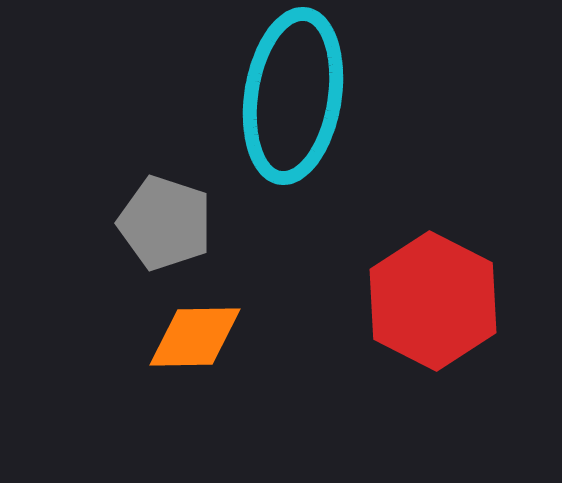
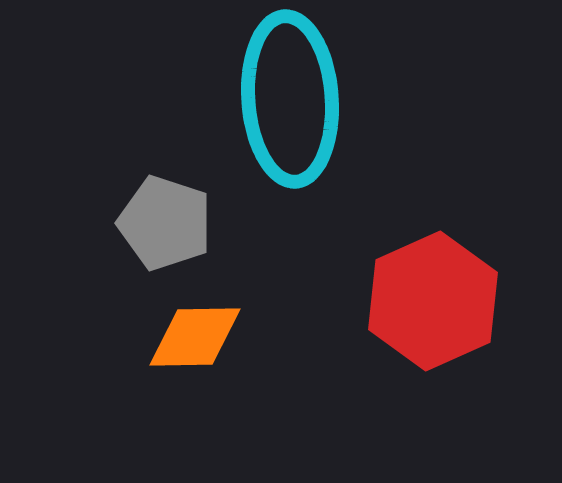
cyan ellipse: moved 3 px left, 3 px down; rotated 13 degrees counterclockwise
red hexagon: rotated 9 degrees clockwise
